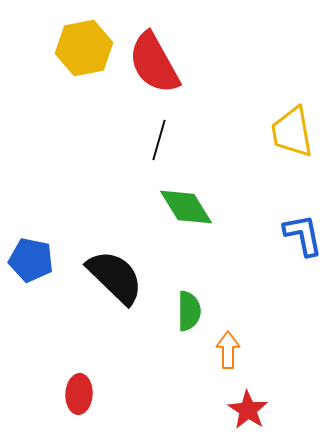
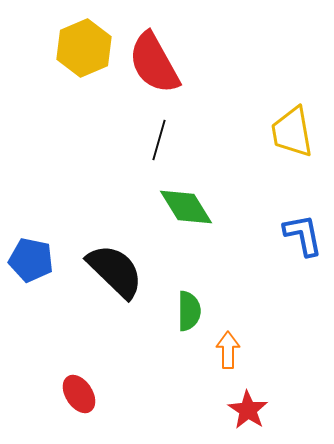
yellow hexagon: rotated 12 degrees counterclockwise
black semicircle: moved 6 px up
red ellipse: rotated 36 degrees counterclockwise
